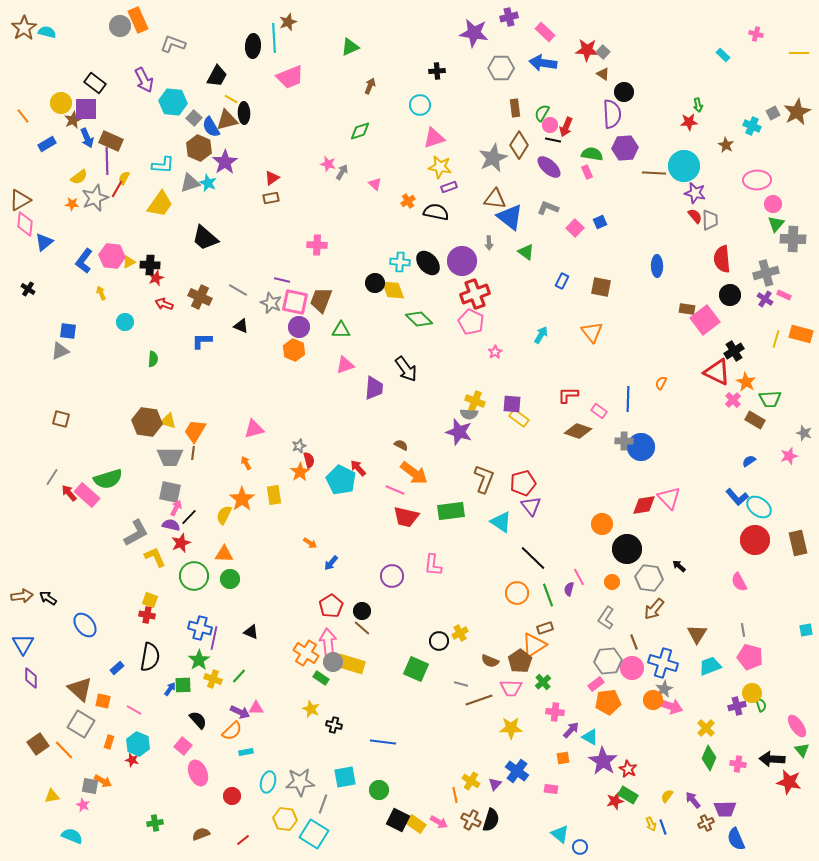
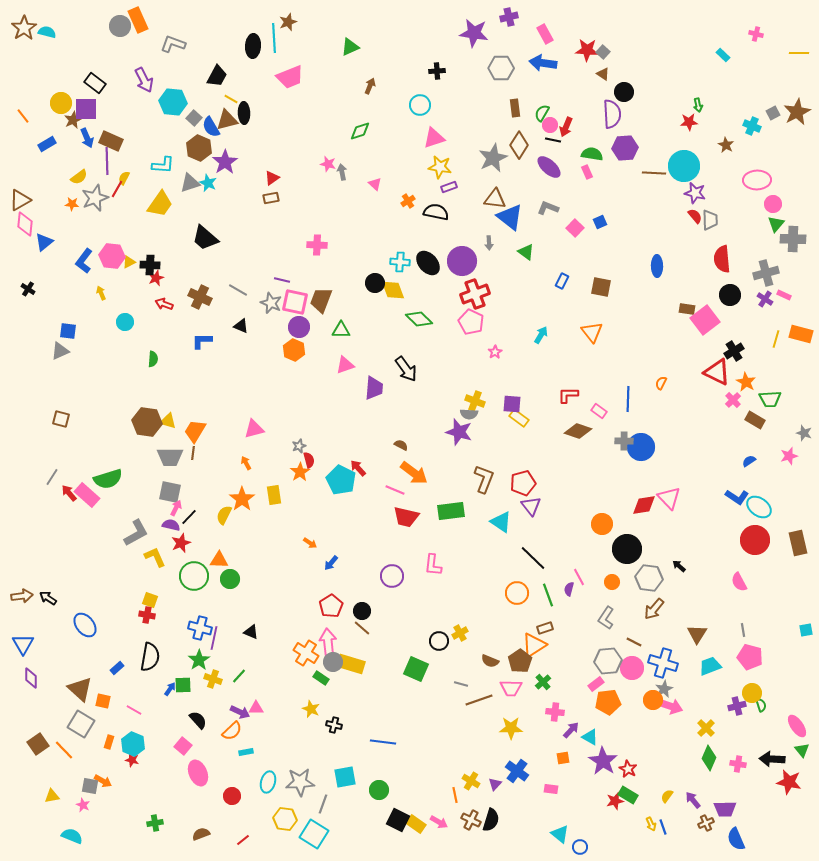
pink rectangle at (545, 32): moved 2 px down; rotated 18 degrees clockwise
gray arrow at (342, 172): rotated 42 degrees counterclockwise
blue L-shape at (737, 497): rotated 15 degrees counterclockwise
orange triangle at (224, 554): moved 5 px left, 6 px down
brown line at (634, 642): rotated 42 degrees counterclockwise
cyan hexagon at (138, 744): moved 5 px left
